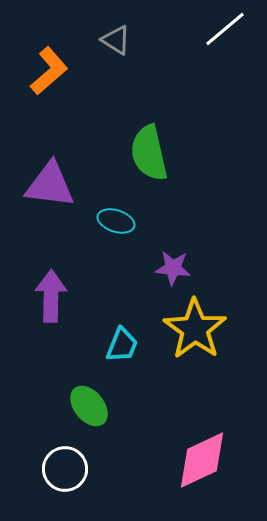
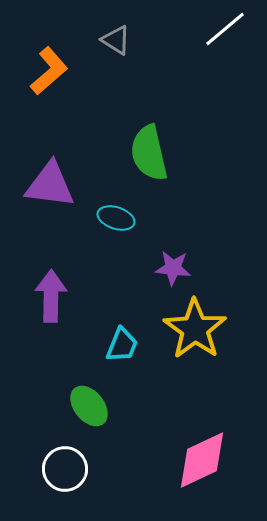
cyan ellipse: moved 3 px up
